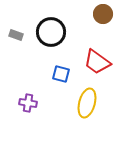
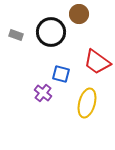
brown circle: moved 24 px left
purple cross: moved 15 px right, 10 px up; rotated 30 degrees clockwise
